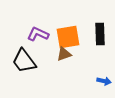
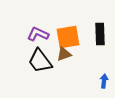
black trapezoid: moved 16 px right
blue arrow: rotated 96 degrees counterclockwise
